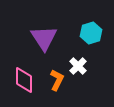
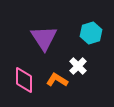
orange L-shape: rotated 85 degrees counterclockwise
